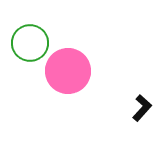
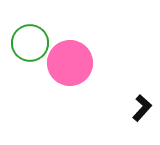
pink circle: moved 2 px right, 8 px up
